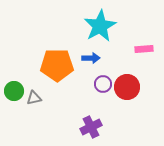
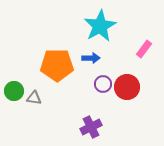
pink rectangle: rotated 48 degrees counterclockwise
gray triangle: rotated 21 degrees clockwise
